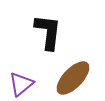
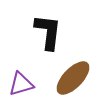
purple triangle: rotated 24 degrees clockwise
